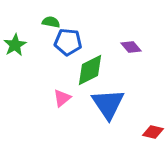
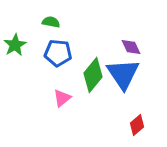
blue pentagon: moved 10 px left, 11 px down
purple diamond: rotated 15 degrees clockwise
green diamond: moved 3 px right, 5 px down; rotated 24 degrees counterclockwise
blue triangle: moved 15 px right, 30 px up
red diamond: moved 16 px left, 7 px up; rotated 55 degrees counterclockwise
